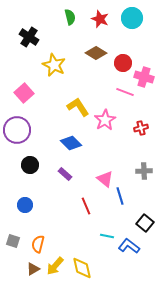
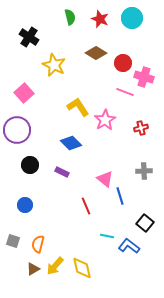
purple rectangle: moved 3 px left, 2 px up; rotated 16 degrees counterclockwise
